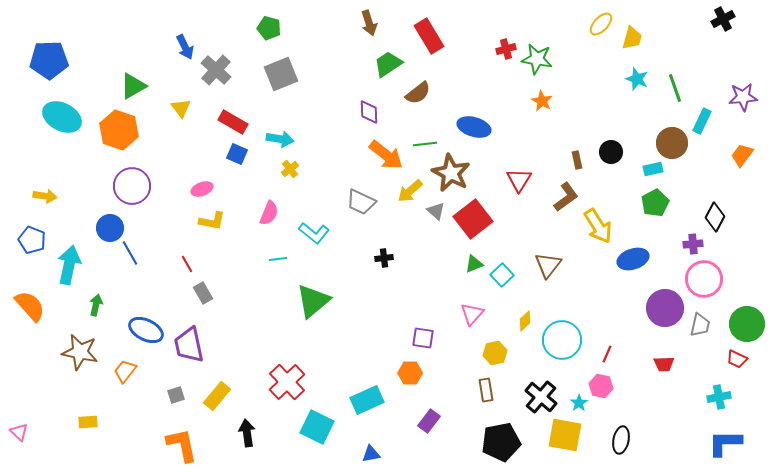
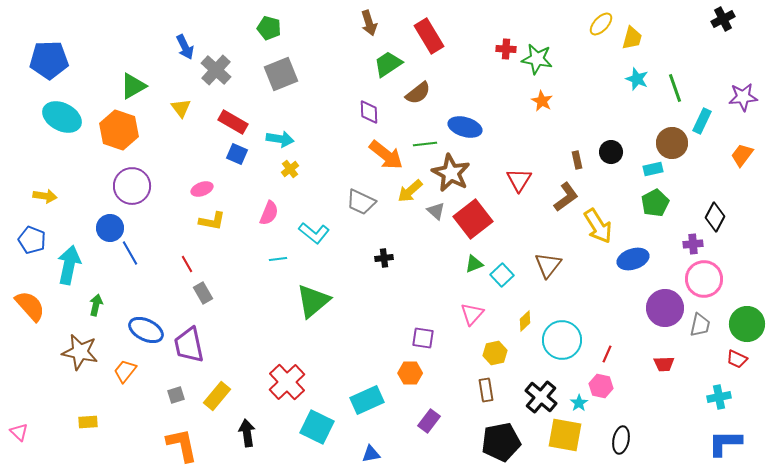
red cross at (506, 49): rotated 18 degrees clockwise
blue ellipse at (474, 127): moved 9 px left
